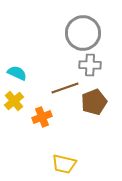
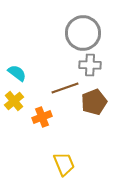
cyan semicircle: rotated 12 degrees clockwise
yellow trapezoid: rotated 125 degrees counterclockwise
